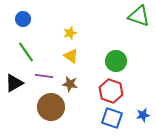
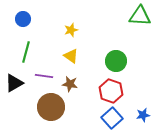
green triangle: moved 1 px right; rotated 15 degrees counterclockwise
yellow star: moved 1 px right, 3 px up
green line: rotated 50 degrees clockwise
blue square: rotated 30 degrees clockwise
